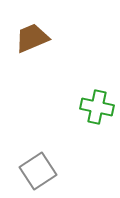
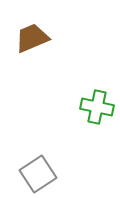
gray square: moved 3 px down
